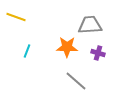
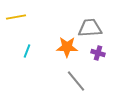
yellow line: rotated 30 degrees counterclockwise
gray trapezoid: moved 3 px down
gray line: rotated 10 degrees clockwise
